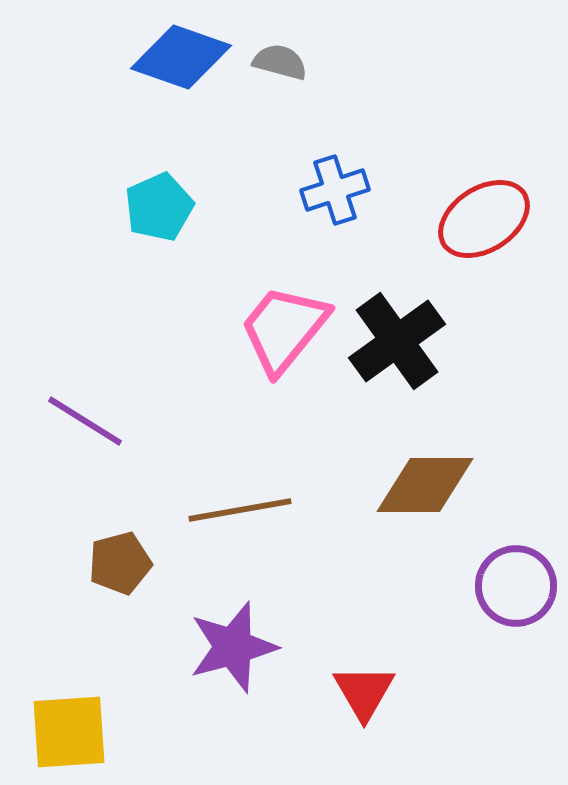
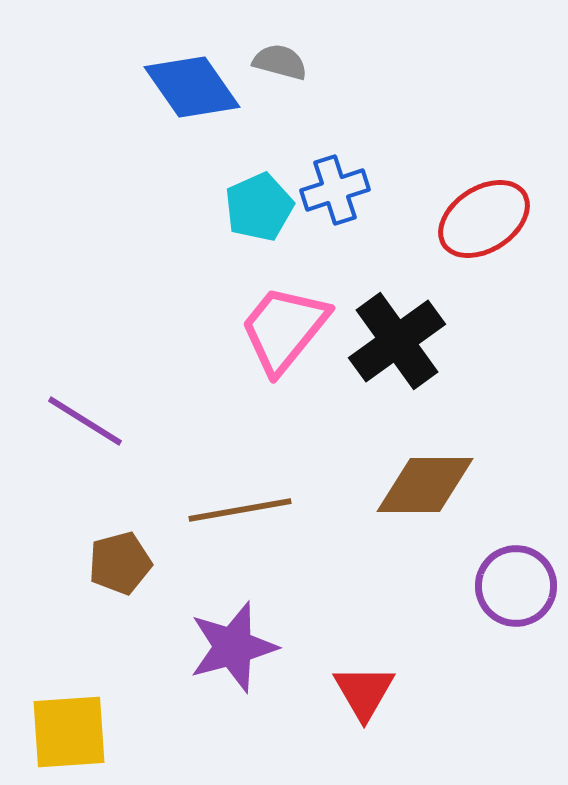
blue diamond: moved 11 px right, 30 px down; rotated 36 degrees clockwise
cyan pentagon: moved 100 px right
